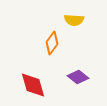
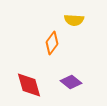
purple diamond: moved 7 px left, 5 px down
red diamond: moved 4 px left
